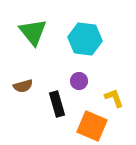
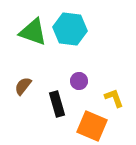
green triangle: rotated 32 degrees counterclockwise
cyan hexagon: moved 15 px left, 10 px up
brown semicircle: rotated 144 degrees clockwise
